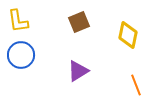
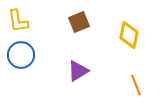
yellow diamond: moved 1 px right
